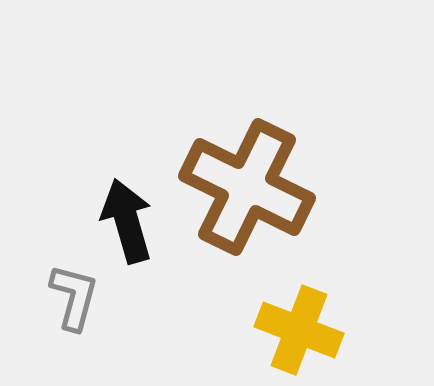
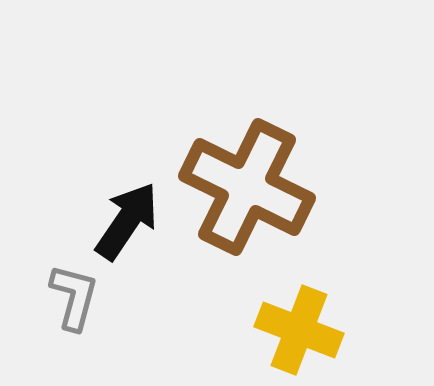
black arrow: rotated 50 degrees clockwise
